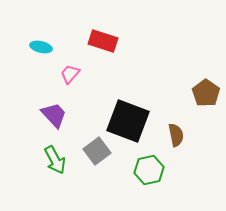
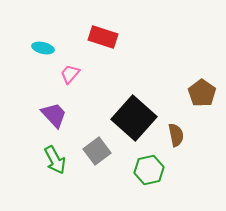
red rectangle: moved 4 px up
cyan ellipse: moved 2 px right, 1 px down
brown pentagon: moved 4 px left
black square: moved 6 px right, 3 px up; rotated 21 degrees clockwise
